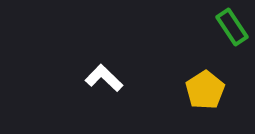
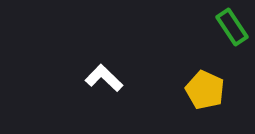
yellow pentagon: rotated 15 degrees counterclockwise
